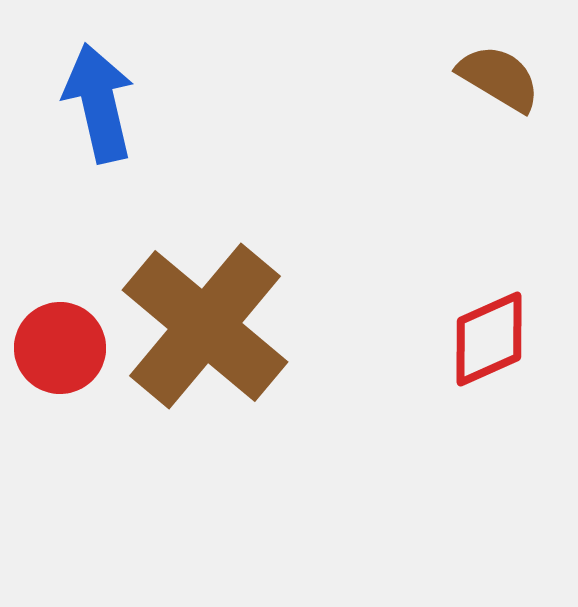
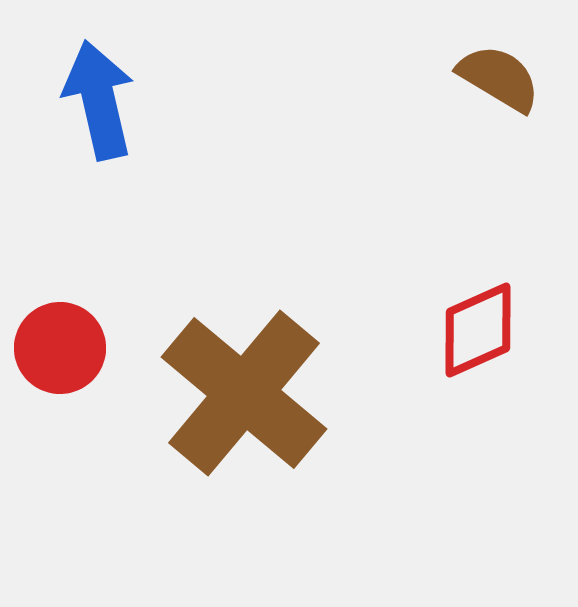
blue arrow: moved 3 px up
brown cross: moved 39 px right, 67 px down
red diamond: moved 11 px left, 9 px up
